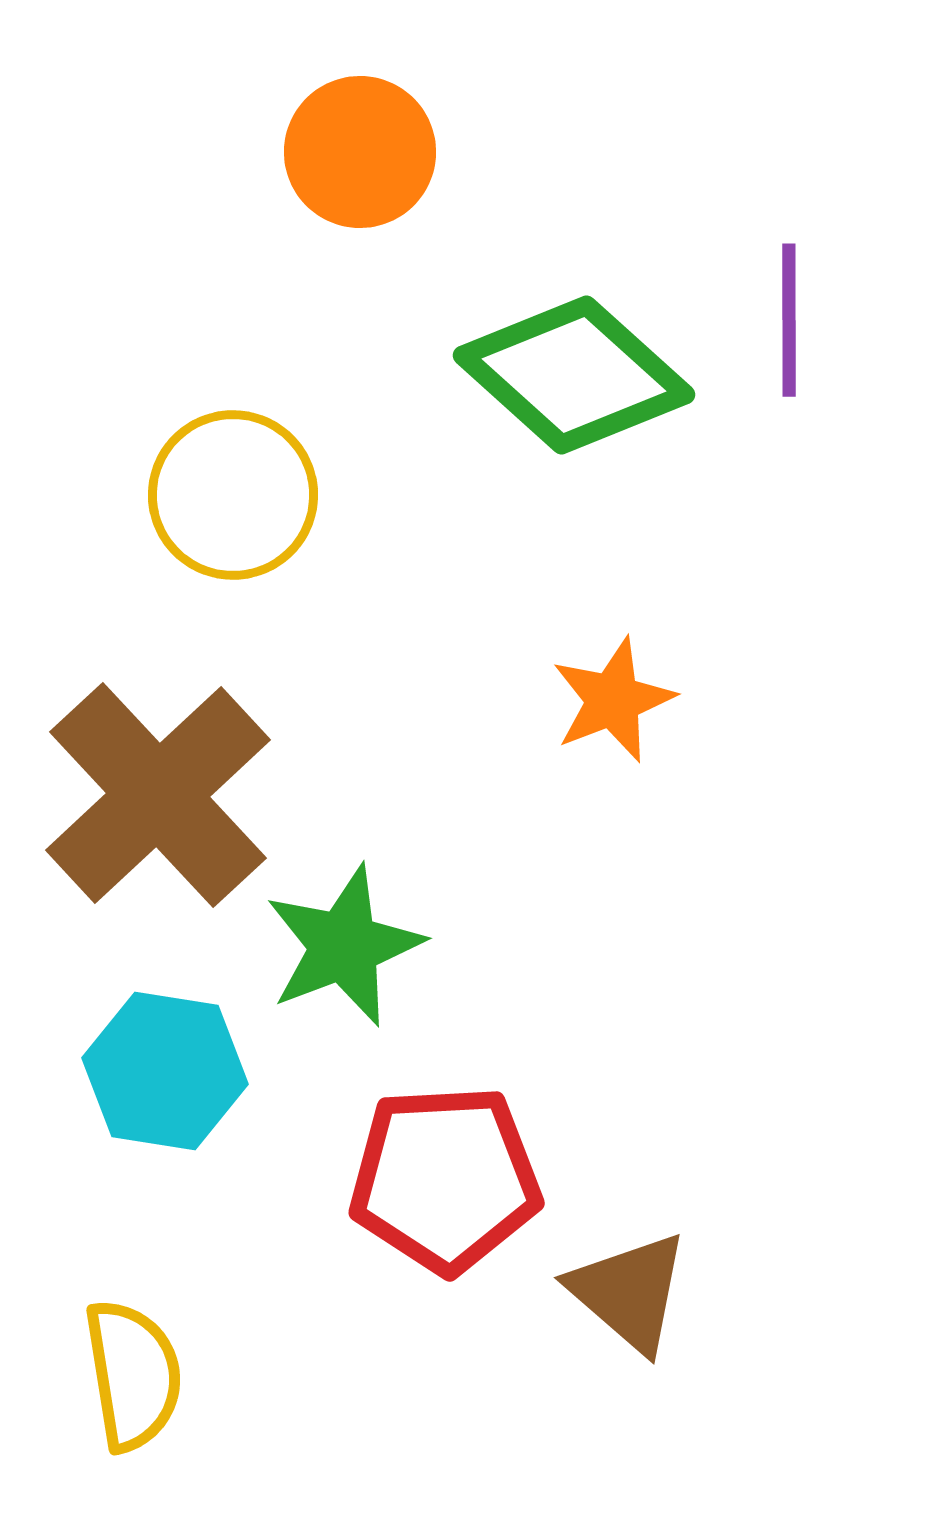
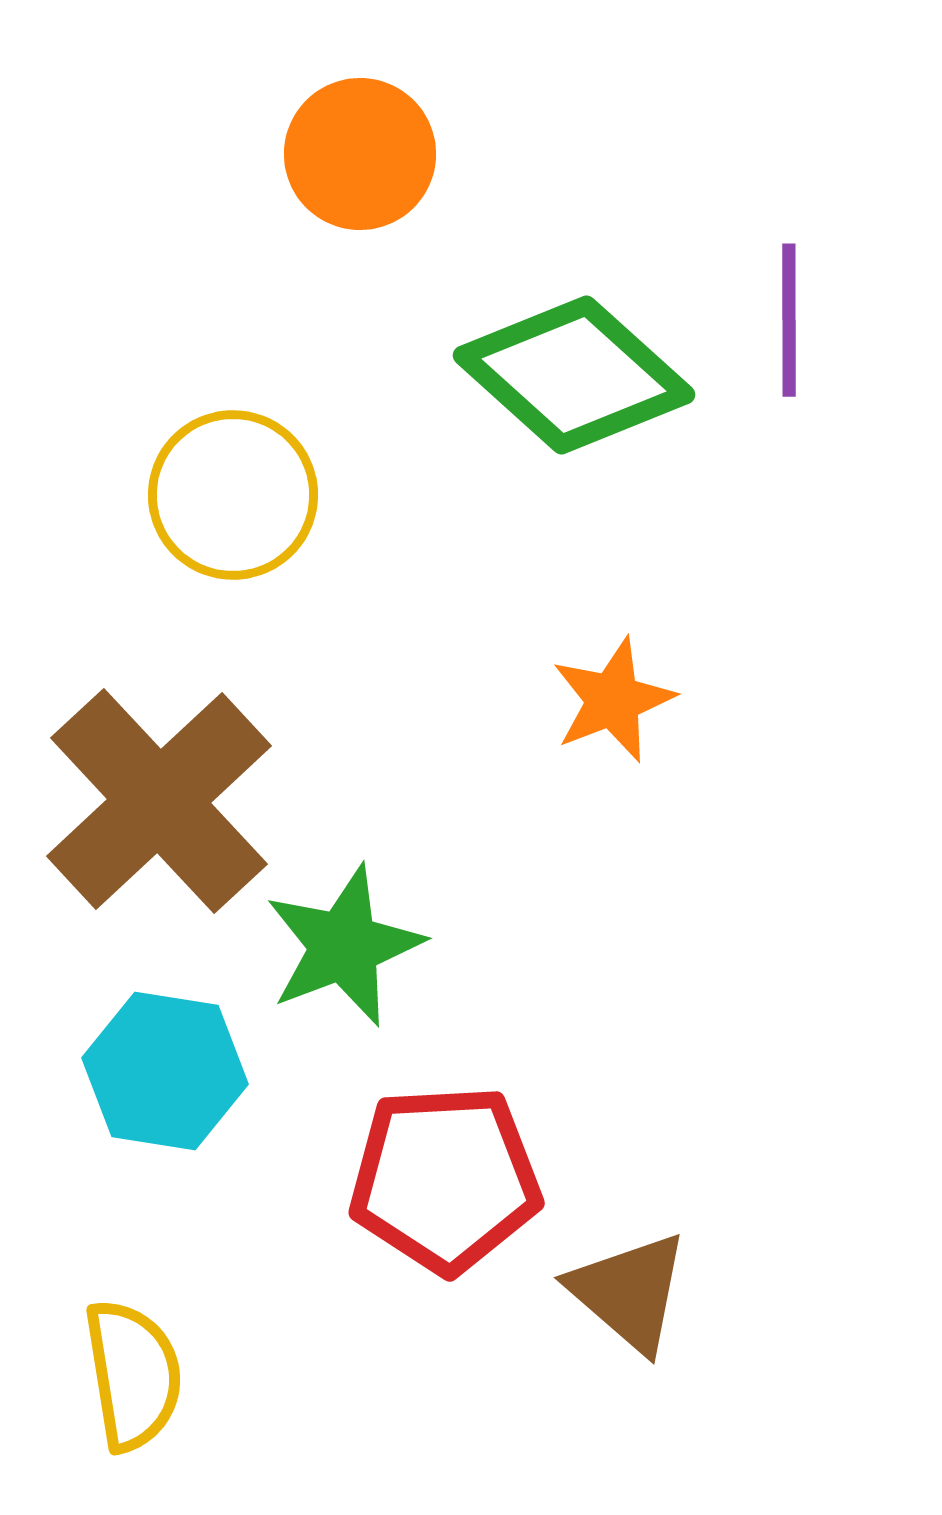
orange circle: moved 2 px down
brown cross: moved 1 px right, 6 px down
